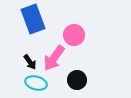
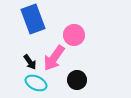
cyan ellipse: rotated 10 degrees clockwise
